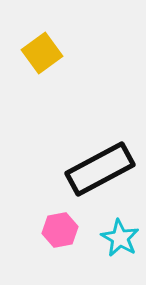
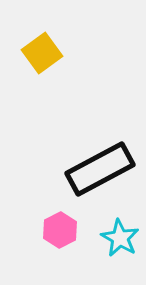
pink hexagon: rotated 16 degrees counterclockwise
